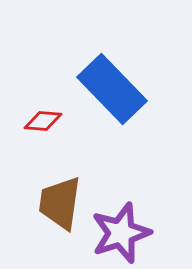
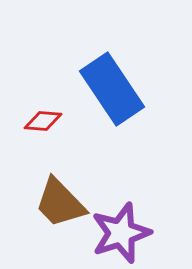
blue rectangle: rotated 10 degrees clockwise
brown trapezoid: rotated 52 degrees counterclockwise
